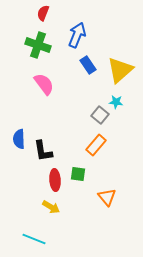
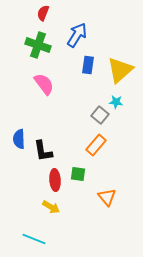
blue arrow: rotated 10 degrees clockwise
blue rectangle: rotated 42 degrees clockwise
